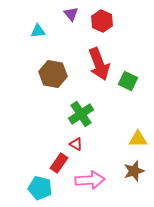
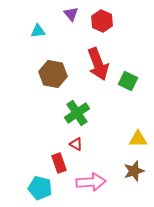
red arrow: moved 1 px left
green cross: moved 4 px left, 1 px up
red rectangle: rotated 54 degrees counterclockwise
pink arrow: moved 1 px right, 2 px down
